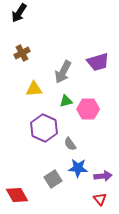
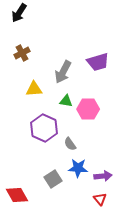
green triangle: rotated 24 degrees clockwise
